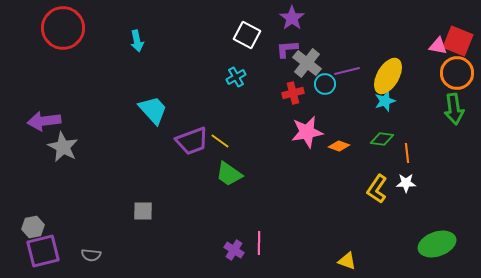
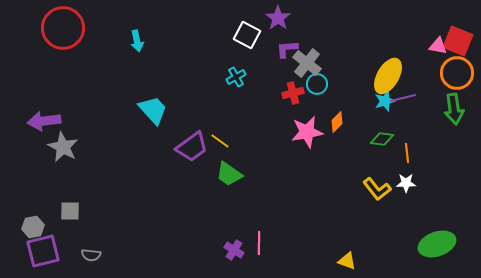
purple star: moved 14 px left
purple line: moved 56 px right, 27 px down
cyan circle: moved 8 px left
purple trapezoid: moved 6 px down; rotated 16 degrees counterclockwise
orange diamond: moved 2 px left, 24 px up; rotated 65 degrees counterclockwise
yellow L-shape: rotated 72 degrees counterclockwise
gray square: moved 73 px left
